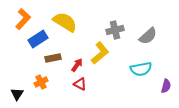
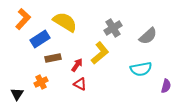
gray cross: moved 2 px left, 2 px up; rotated 18 degrees counterclockwise
blue rectangle: moved 2 px right
